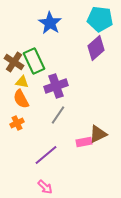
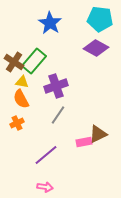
purple diamond: rotated 70 degrees clockwise
green rectangle: rotated 65 degrees clockwise
pink arrow: rotated 35 degrees counterclockwise
